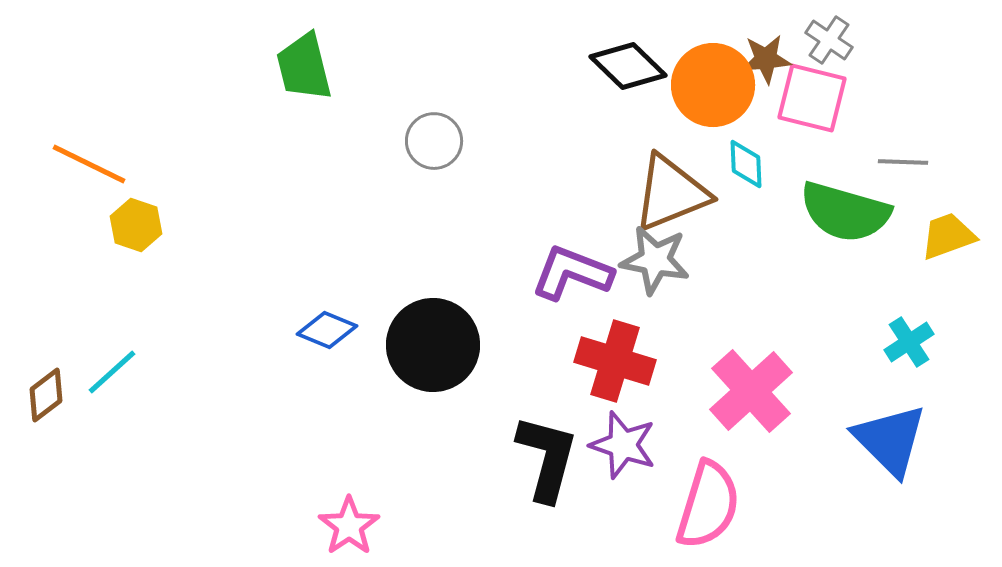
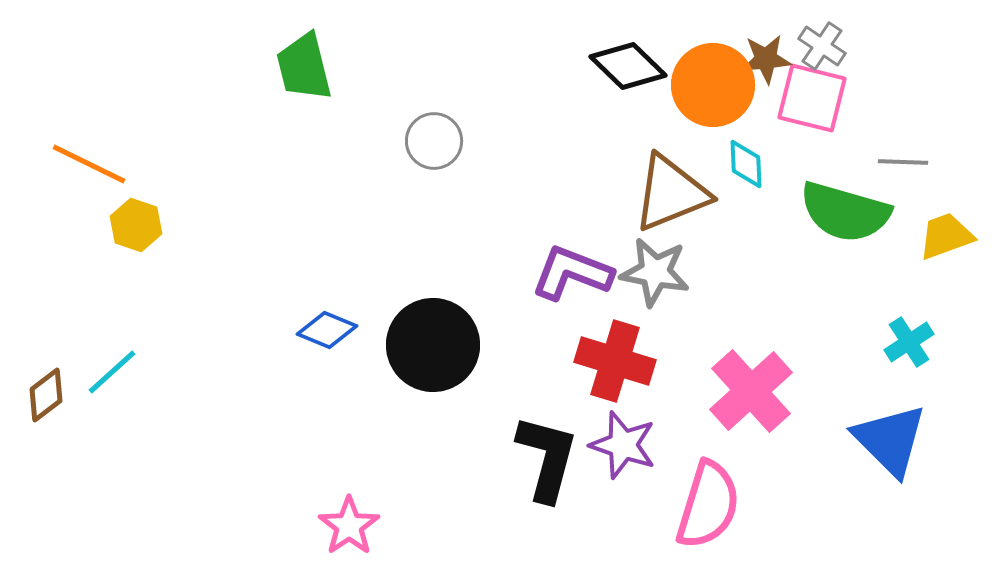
gray cross: moved 7 px left, 6 px down
yellow trapezoid: moved 2 px left
gray star: moved 12 px down
